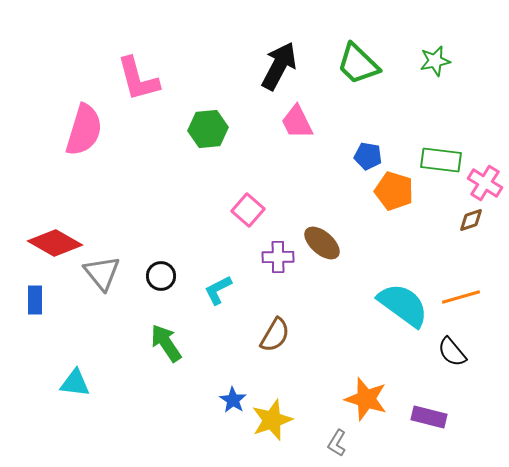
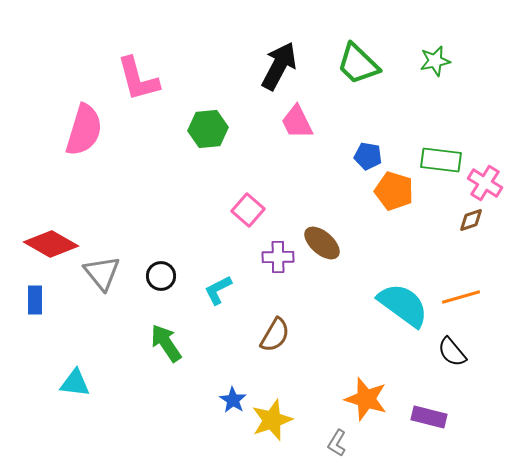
red diamond: moved 4 px left, 1 px down
